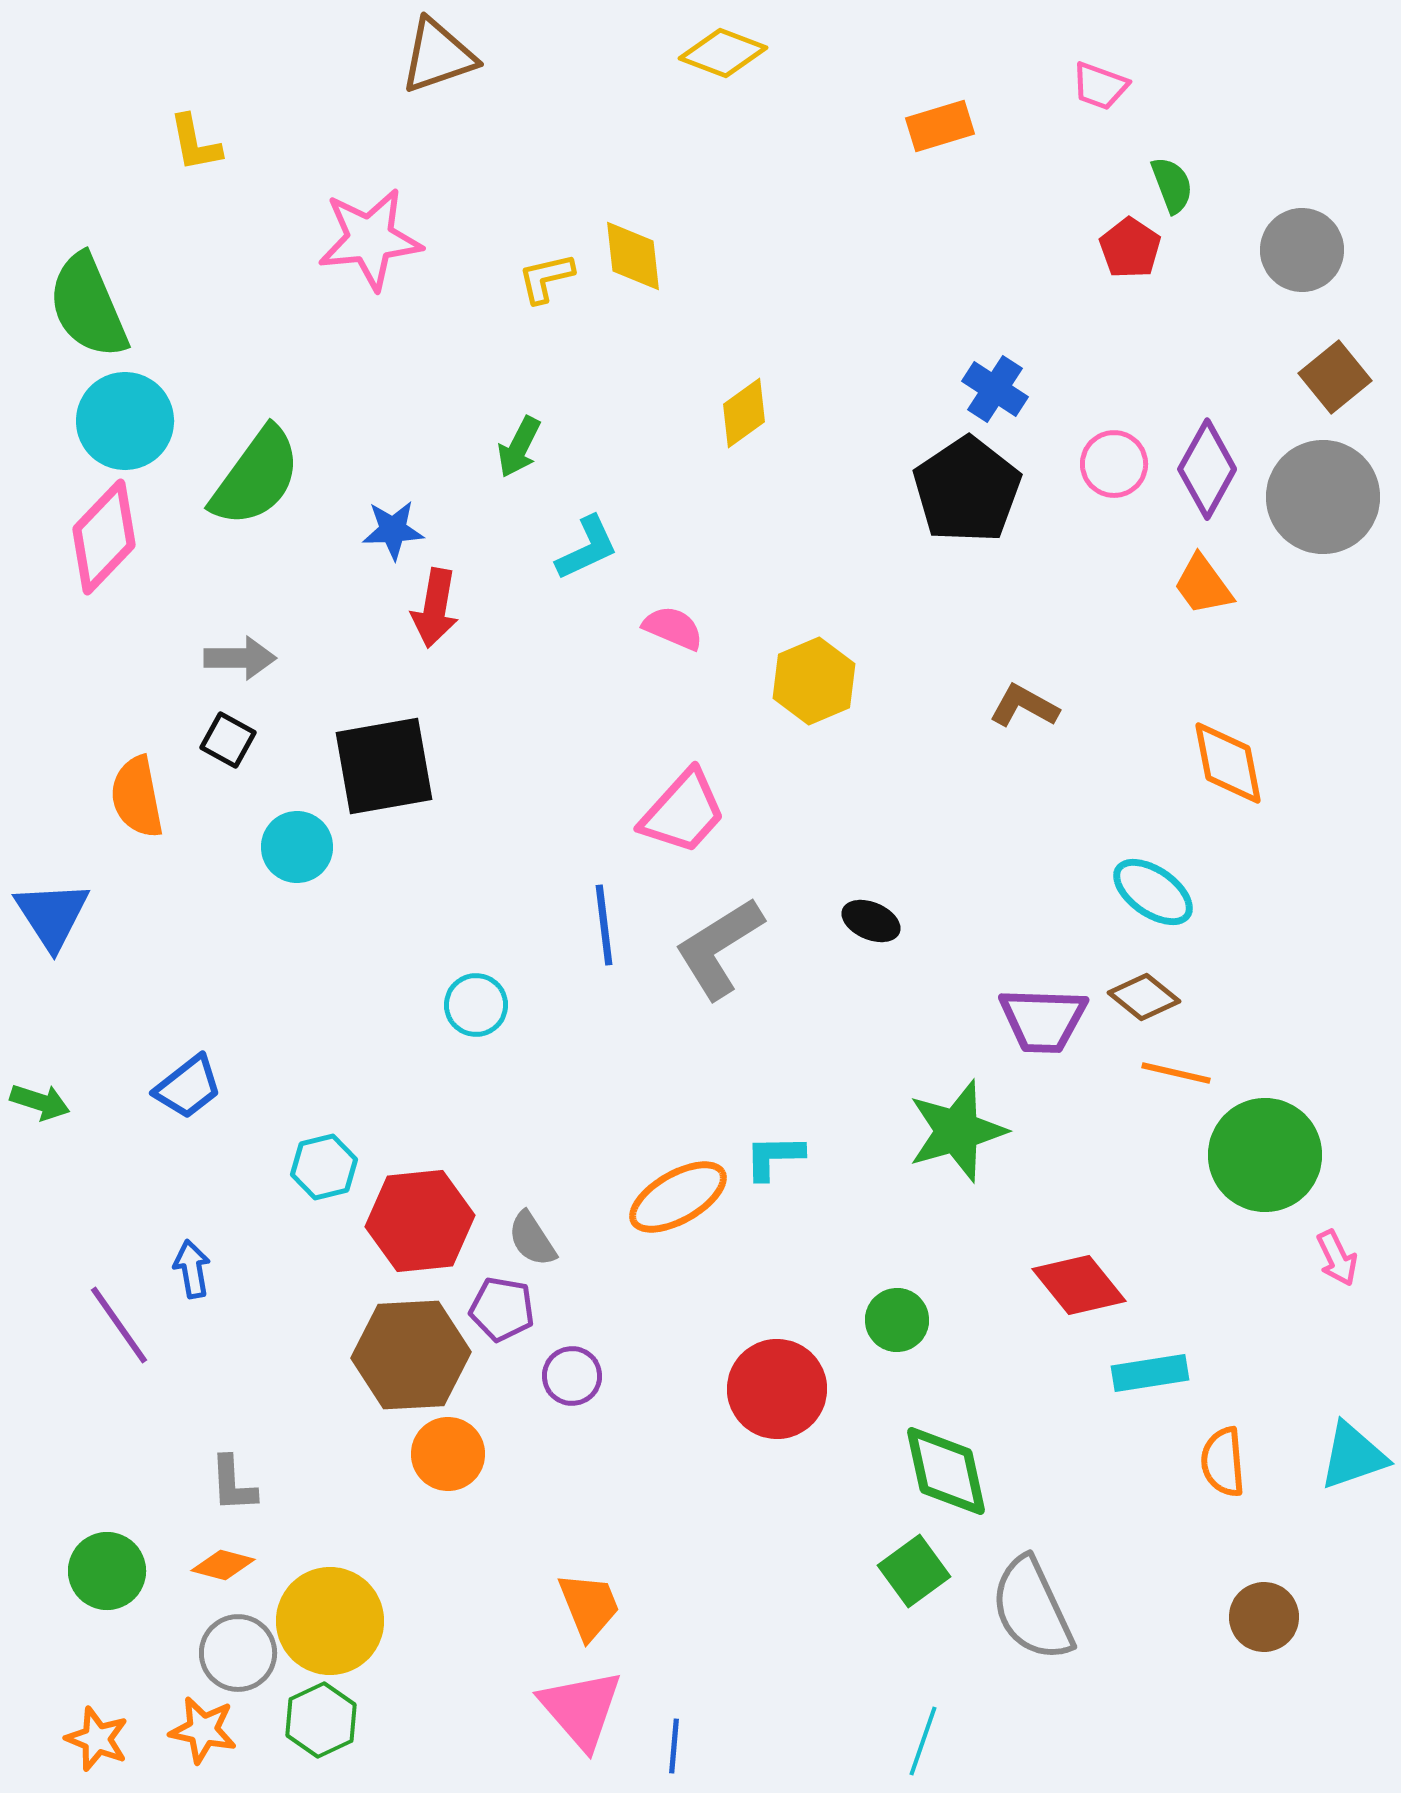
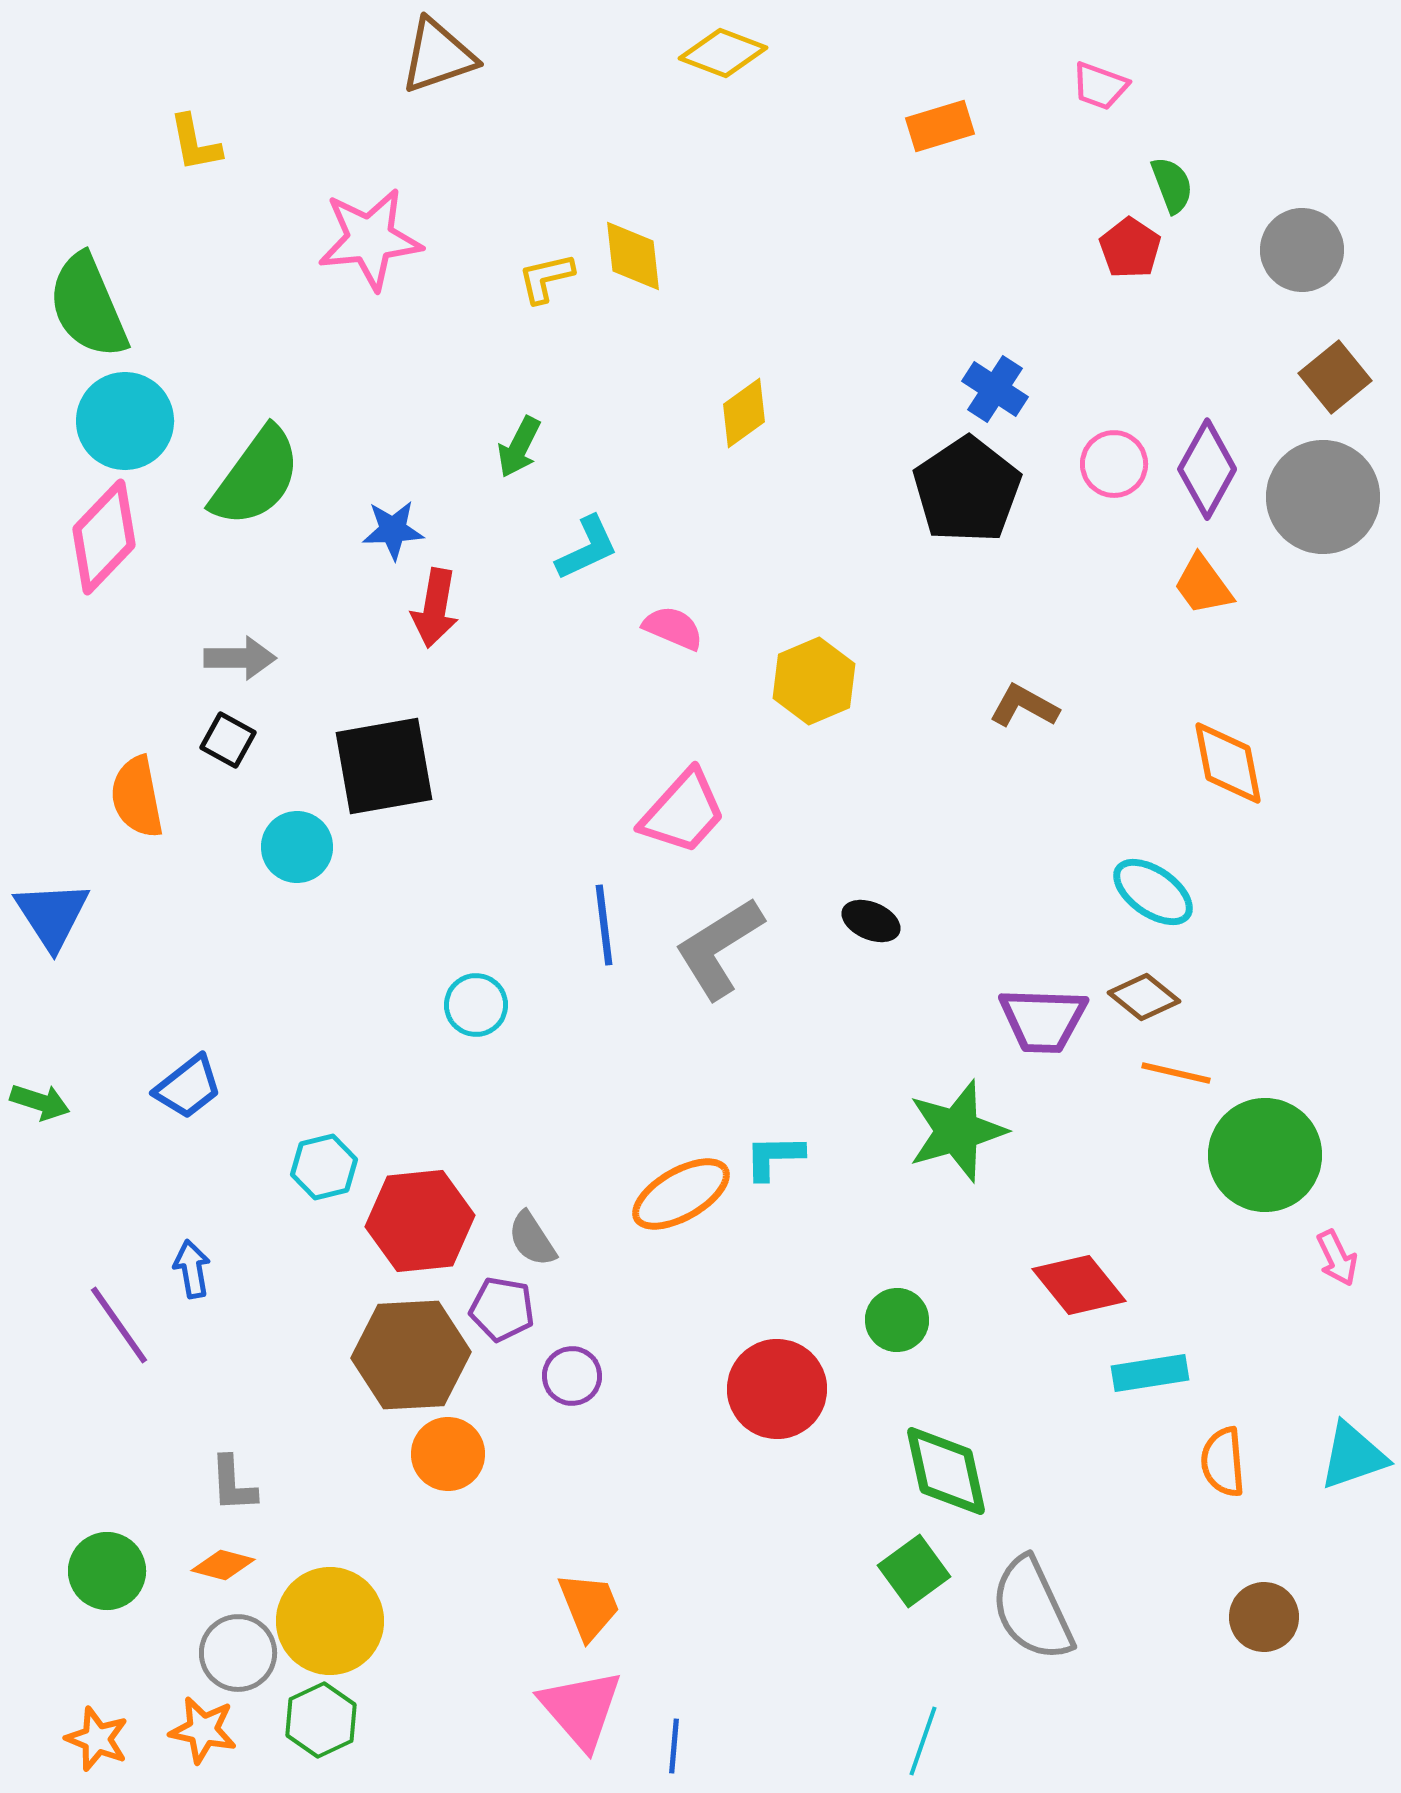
orange ellipse at (678, 1197): moved 3 px right, 3 px up
